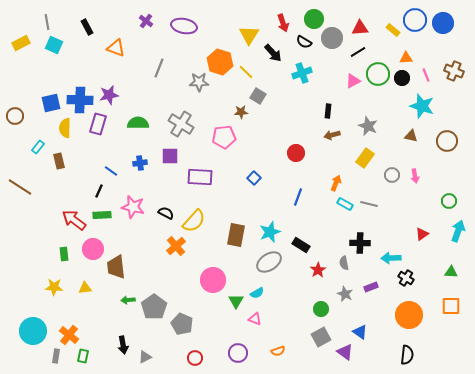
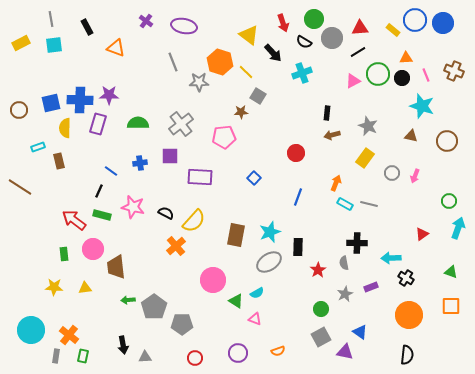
gray line at (47, 22): moved 4 px right, 3 px up
yellow triangle at (249, 35): rotated 25 degrees counterclockwise
cyan square at (54, 45): rotated 30 degrees counterclockwise
gray line at (159, 68): moved 14 px right, 6 px up; rotated 42 degrees counterclockwise
purple star at (109, 95): rotated 12 degrees clockwise
black rectangle at (328, 111): moved 1 px left, 2 px down
brown circle at (15, 116): moved 4 px right, 6 px up
gray cross at (181, 124): rotated 20 degrees clockwise
cyan rectangle at (38, 147): rotated 32 degrees clockwise
gray circle at (392, 175): moved 2 px up
pink arrow at (415, 176): rotated 32 degrees clockwise
green rectangle at (102, 215): rotated 18 degrees clockwise
cyan arrow at (458, 231): moved 3 px up
black cross at (360, 243): moved 3 px left
black rectangle at (301, 245): moved 3 px left, 2 px down; rotated 60 degrees clockwise
green triangle at (451, 272): rotated 16 degrees clockwise
gray star at (345, 294): rotated 21 degrees clockwise
green triangle at (236, 301): rotated 28 degrees counterclockwise
gray pentagon at (182, 324): rotated 25 degrees counterclockwise
cyan circle at (33, 331): moved 2 px left, 1 px up
purple triangle at (345, 352): rotated 24 degrees counterclockwise
gray triangle at (145, 357): rotated 24 degrees clockwise
